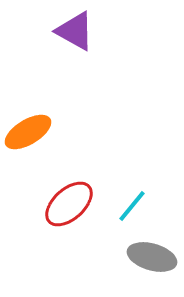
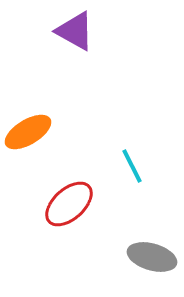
cyan line: moved 40 px up; rotated 66 degrees counterclockwise
